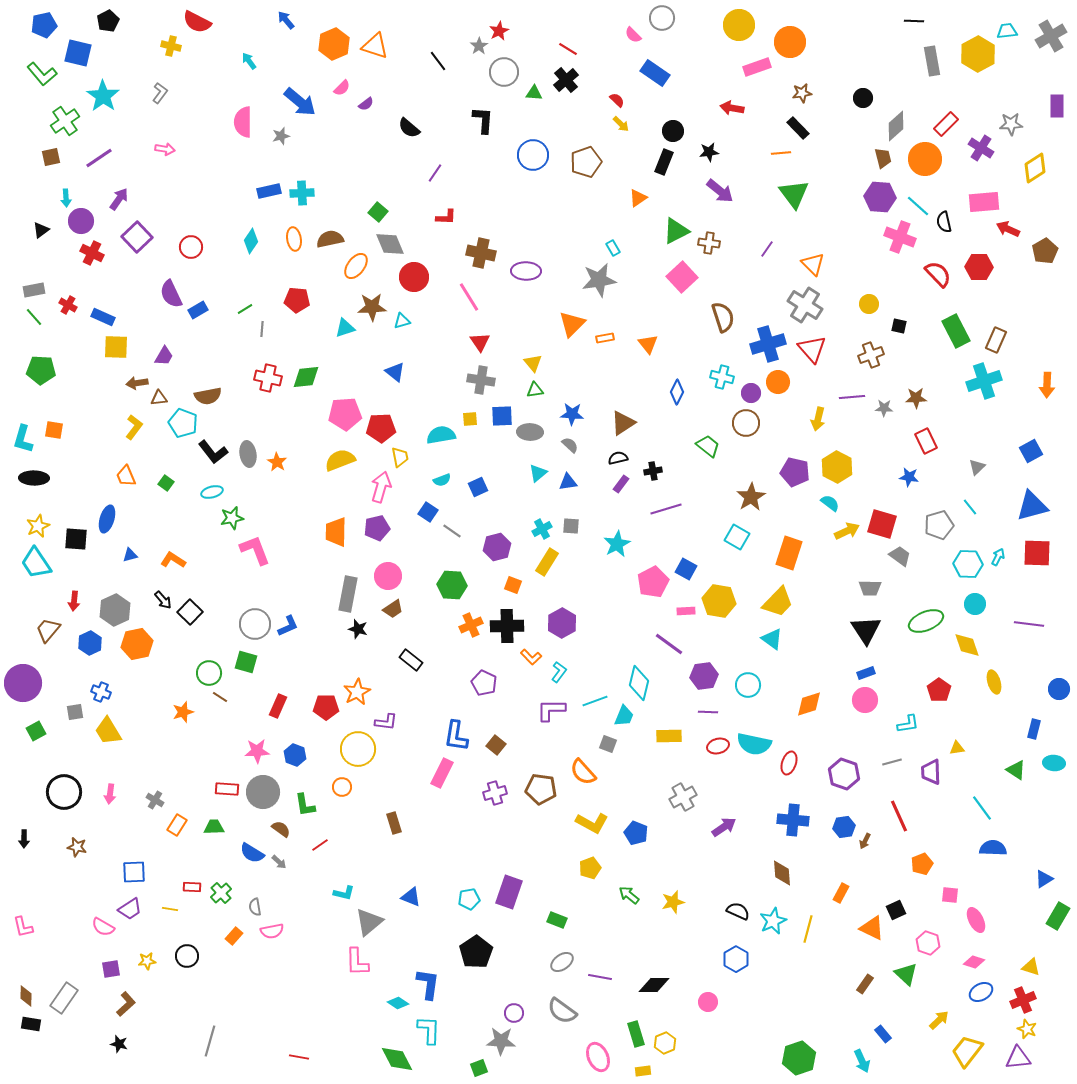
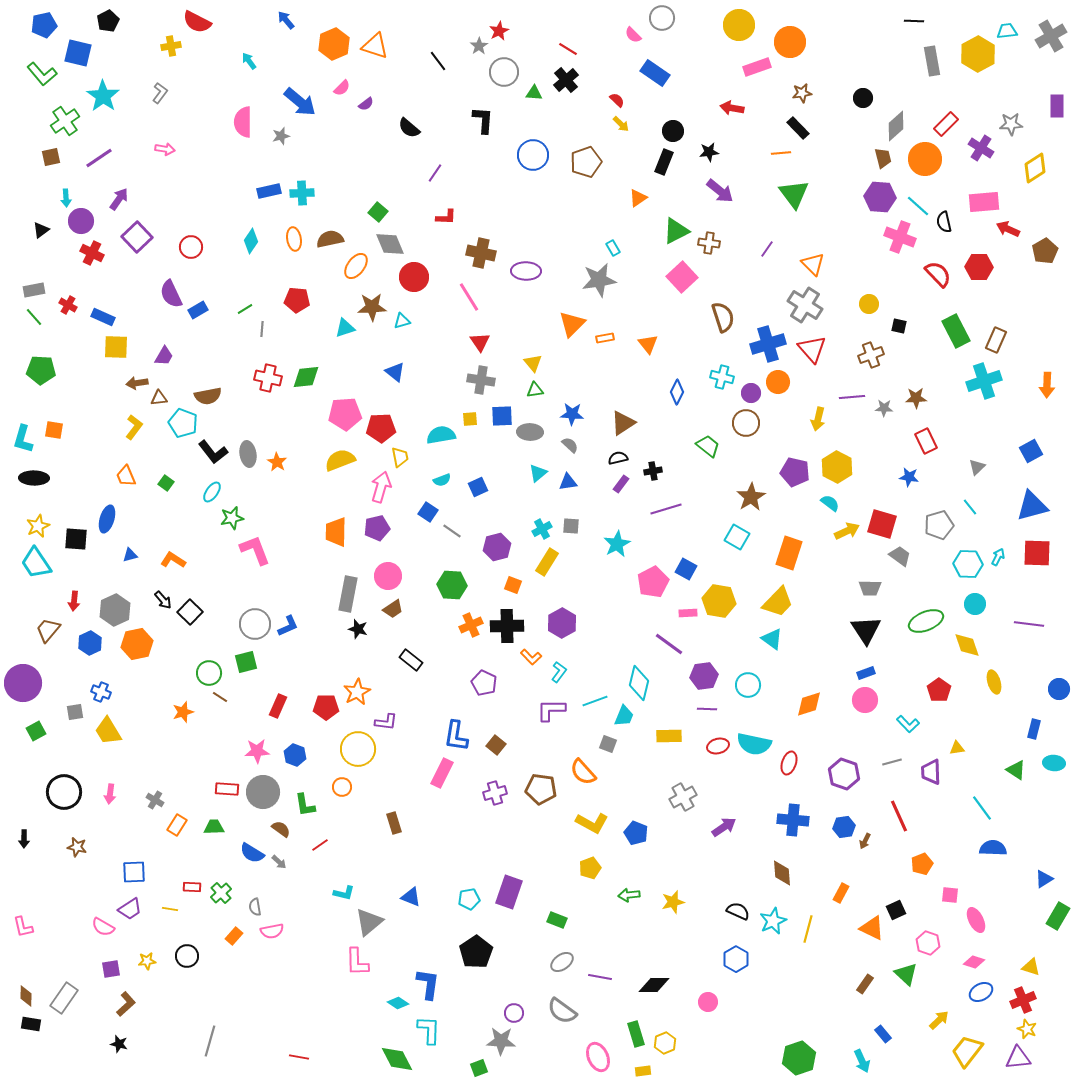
yellow cross at (171, 46): rotated 24 degrees counterclockwise
cyan ellipse at (212, 492): rotated 40 degrees counterclockwise
pink rectangle at (686, 611): moved 2 px right, 2 px down
green square at (246, 662): rotated 30 degrees counterclockwise
purple line at (708, 712): moved 1 px left, 3 px up
cyan L-shape at (908, 724): rotated 55 degrees clockwise
green arrow at (629, 895): rotated 45 degrees counterclockwise
